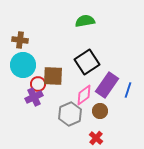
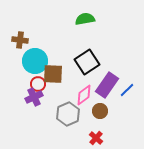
green semicircle: moved 2 px up
cyan circle: moved 12 px right, 4 px up
brown square: moved 2 px up
blue line: moved 1 px left; rotated 28 degrees clockwise
gray hexagon: moved 2 px left
